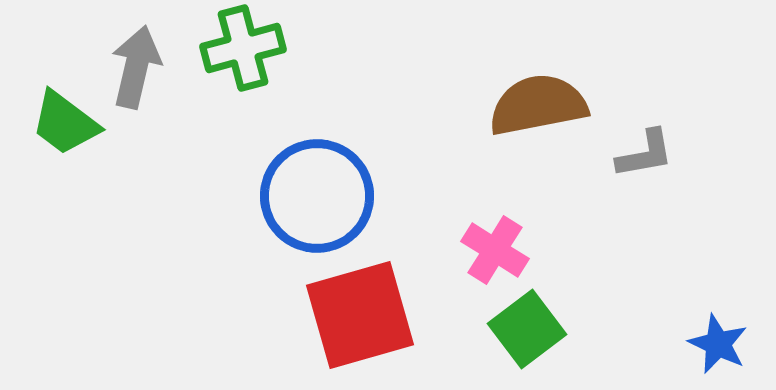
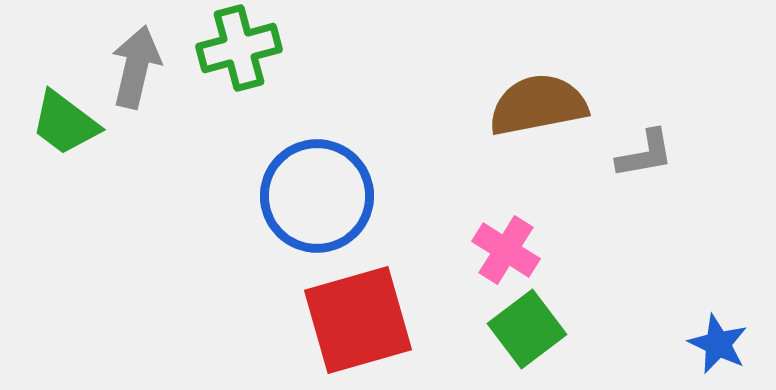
green cross: moved 4 px left
pink cross: moved 11 px right
red square: moved 2 px left, 5 px down
